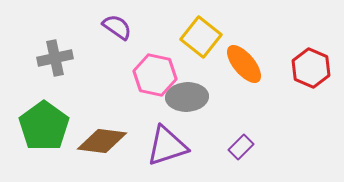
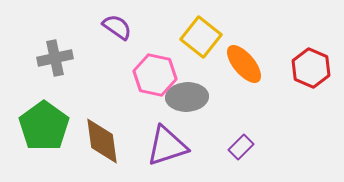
brown diamond: rotated 75 degrees clockwise
